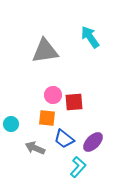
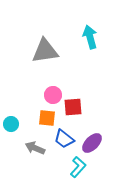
cyan arrow: rotated 20 degrees clockwise
red square: moved 1 px left, 5 px down
purple ellipse: moved 1 px left, 1 px down
